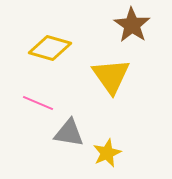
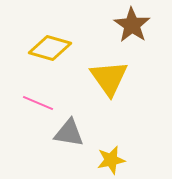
yellow triangle: moved 2 px left, 2 px down
yellow star: moved 4 px right, 7 px down; rotated 12 degrees clockwise
